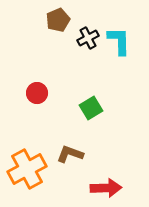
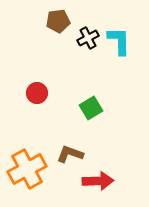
brown pentagon: moved 1 px down; rotated 15 degrees clockwise
red arrow: moved 8 px left, 7 px up
